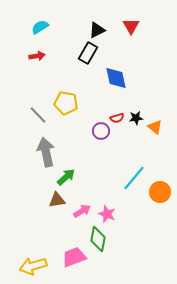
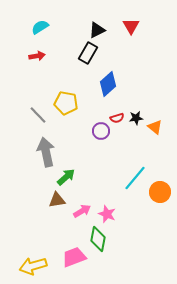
blue diamond: moved 8 px left, 6 px down; rotated 60 degrees clockwise
cyan line: moved 1 px right
